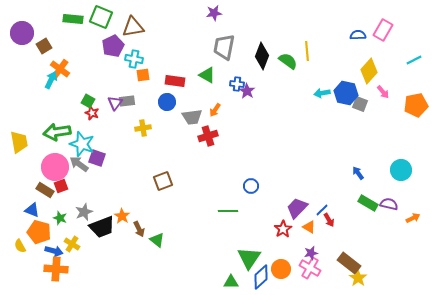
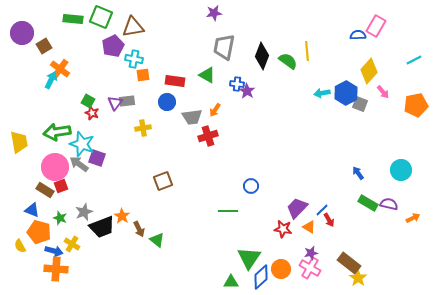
pink rectangle at (383, 30): moved 7 px left, 4 px up
blue hexagon at (346, 93): rotated 20 degrees clockwise
red star at (283, 229): rotated 30 degrees counterclockwise
